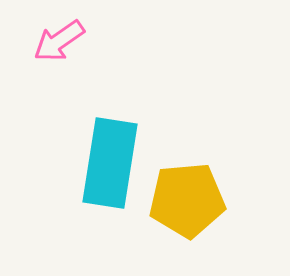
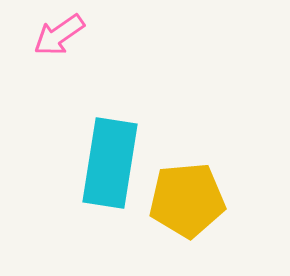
pink arrow: moved 6 px up
